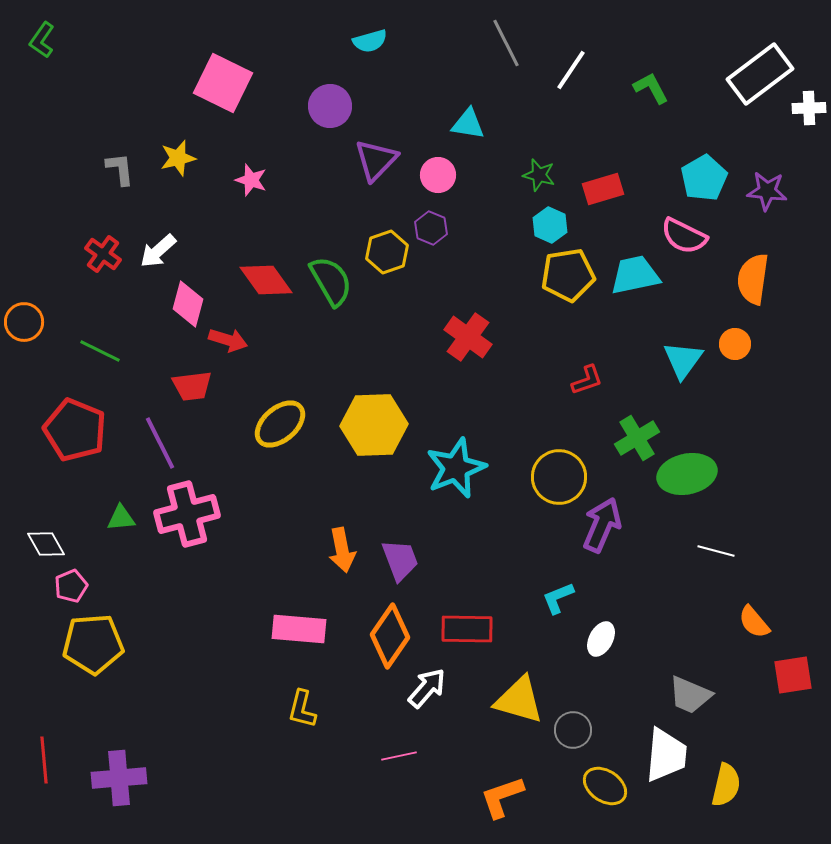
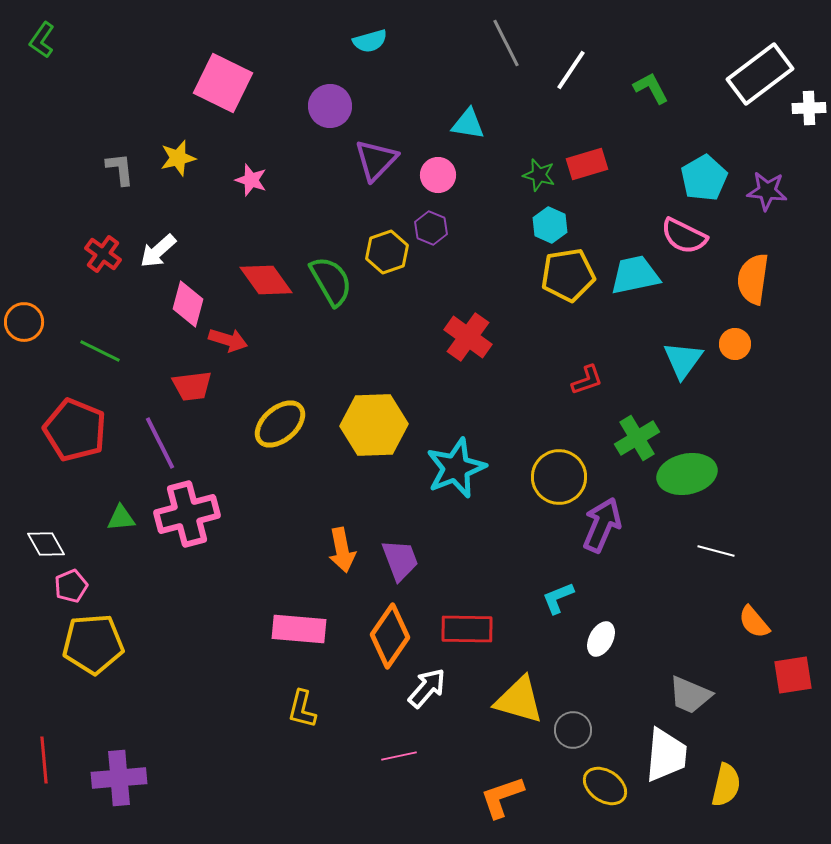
red rectangle at (603, 189): moved 16 px left, 25 px up
